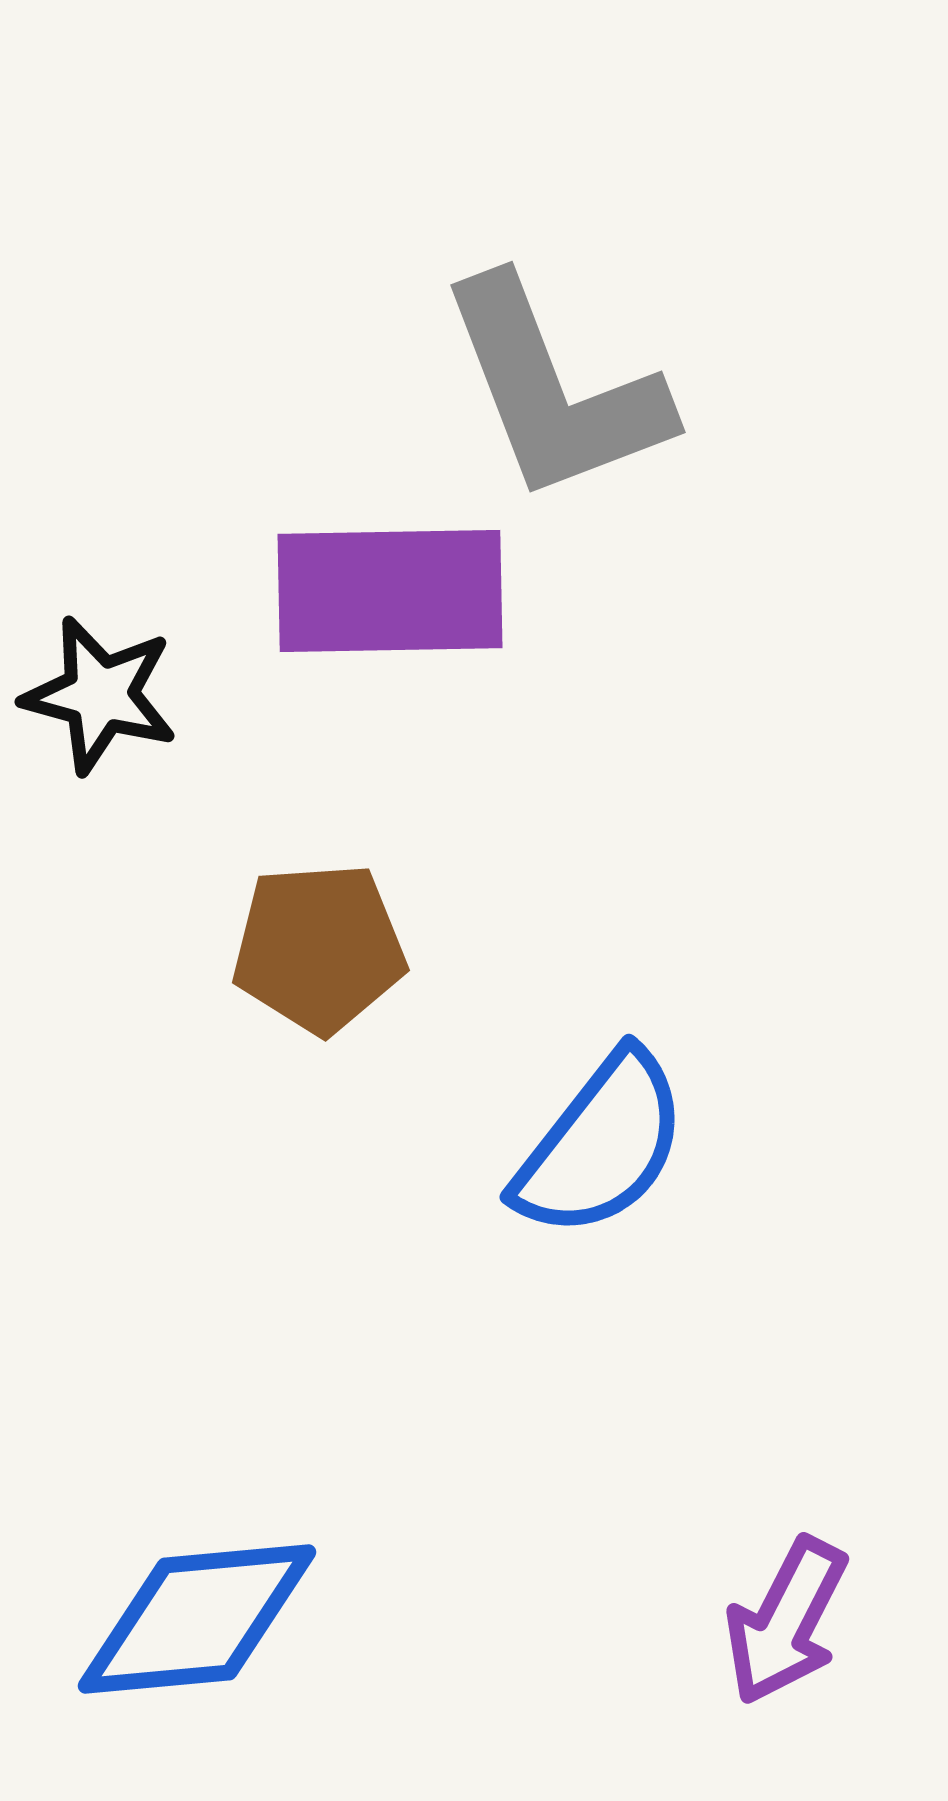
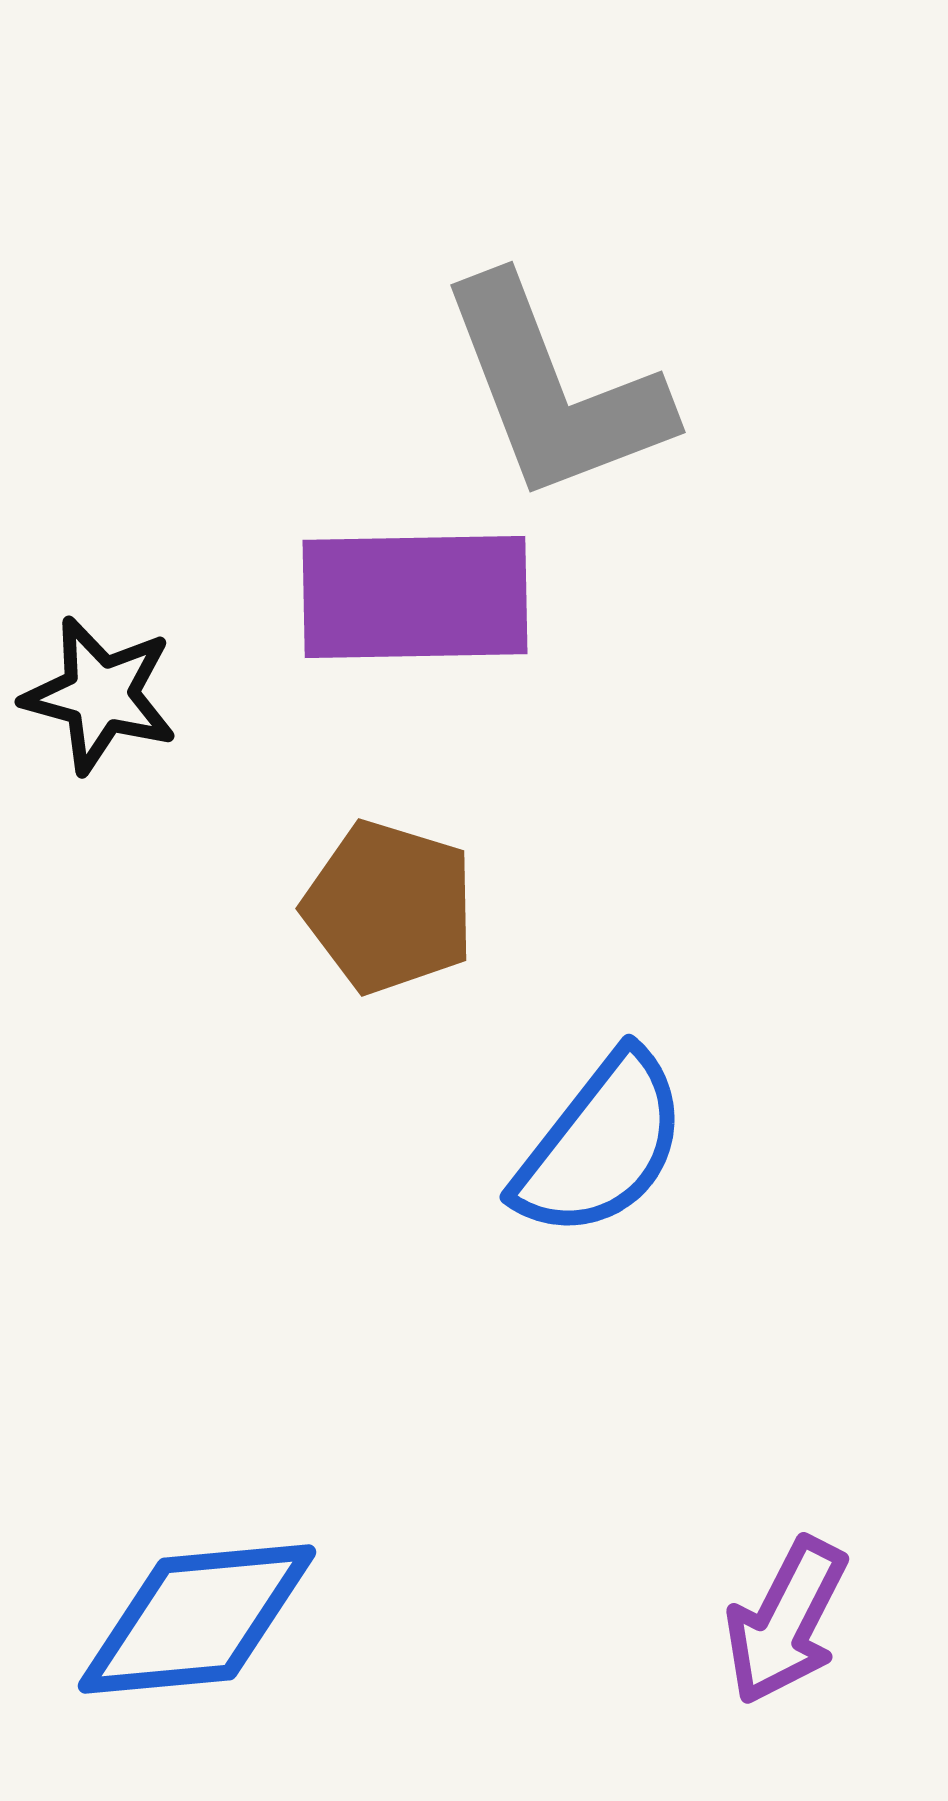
purple rectangle: moved 25 px right, 6 px down
brown pentagon: moved 70 px right, 41 px up; rotated 21 degrees clockwise
